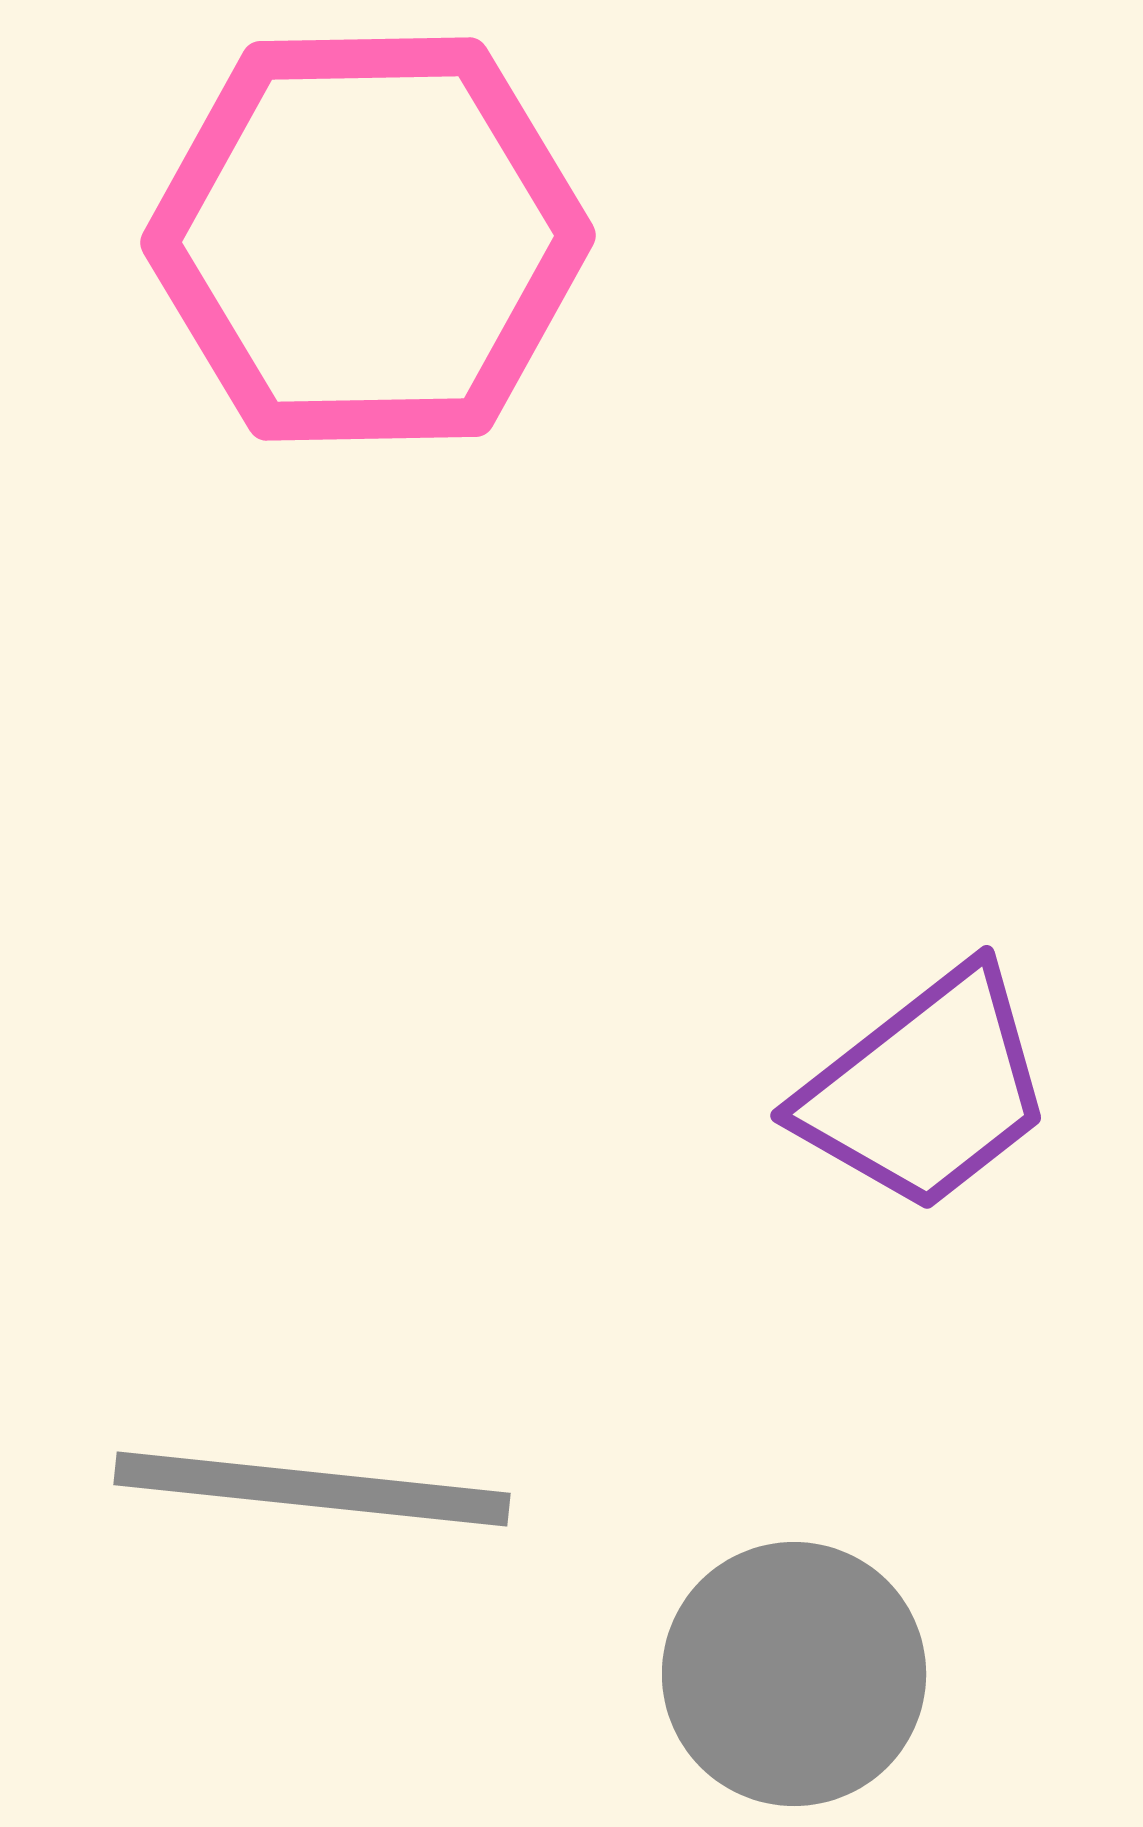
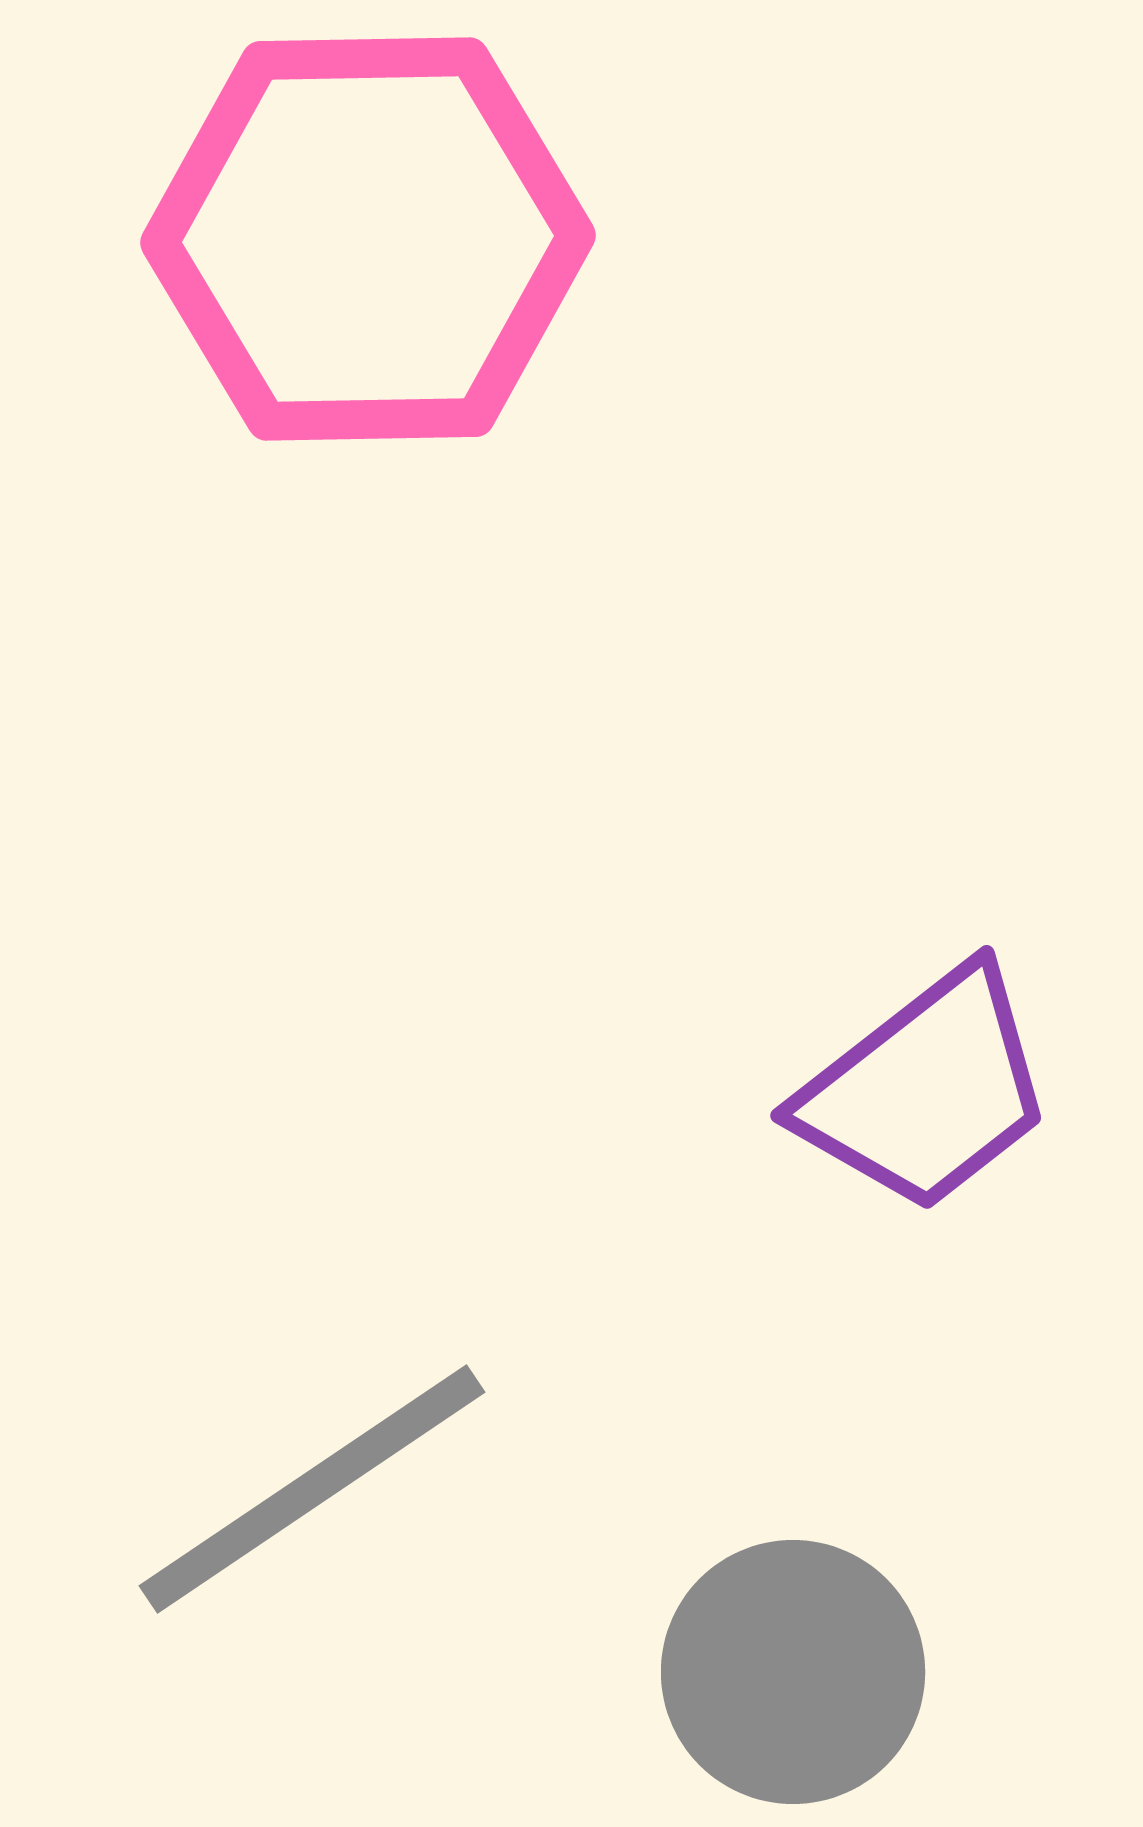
gray line: rotated 40 degrees counterclockwise
gray circle: moved 1 px left, 2 px up
